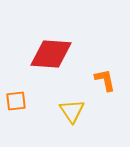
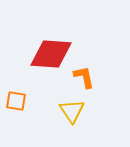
orange L-shape: moved 21 px left, 3 px up
orange square: rotated 15 degrees clockwise
